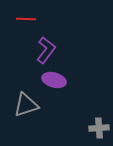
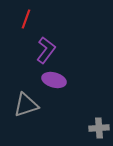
red line: rotated 72 degrees counterclockwise
